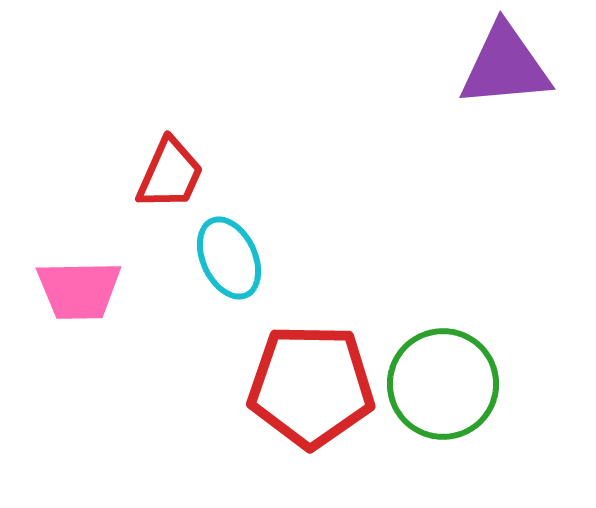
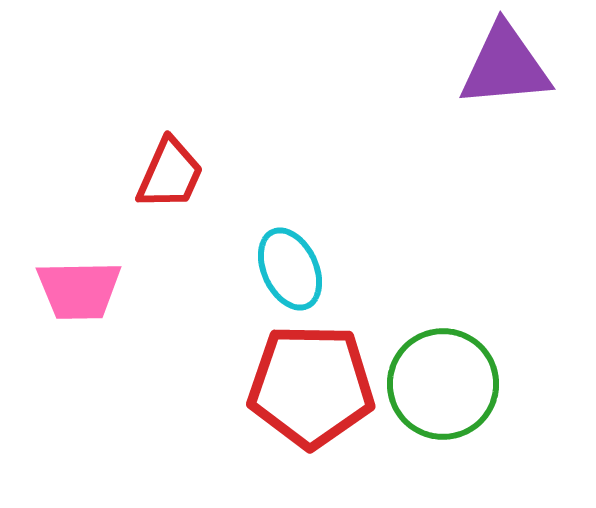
cyan ellipse: moved 61 px right, 11 px down
